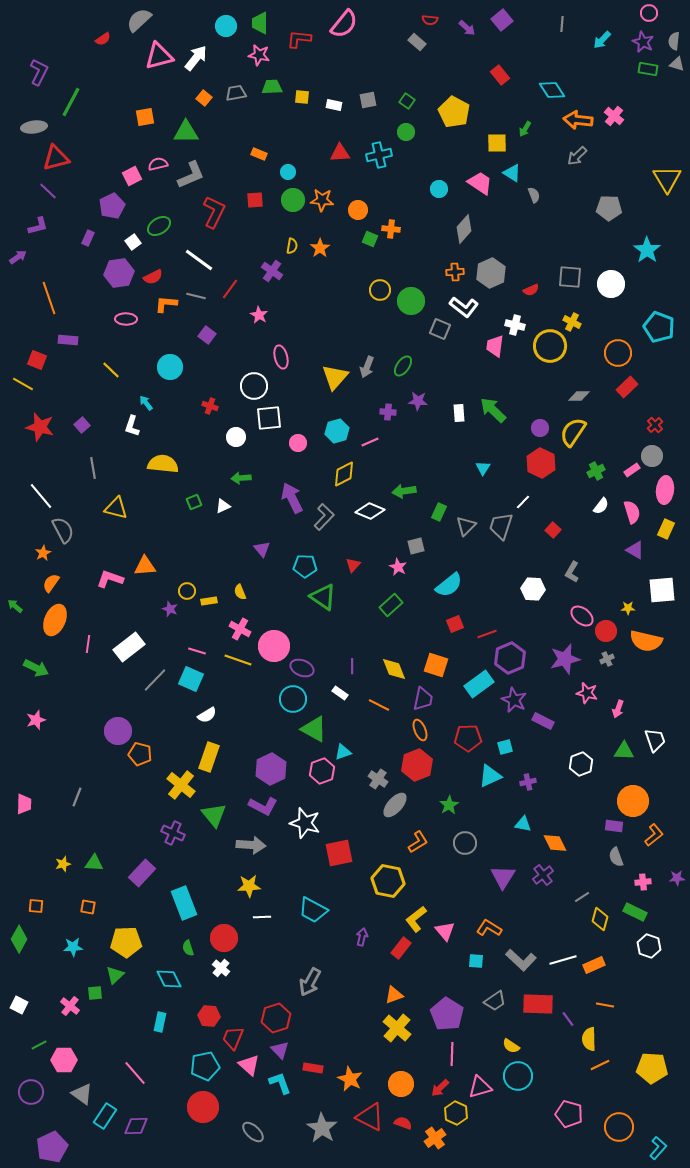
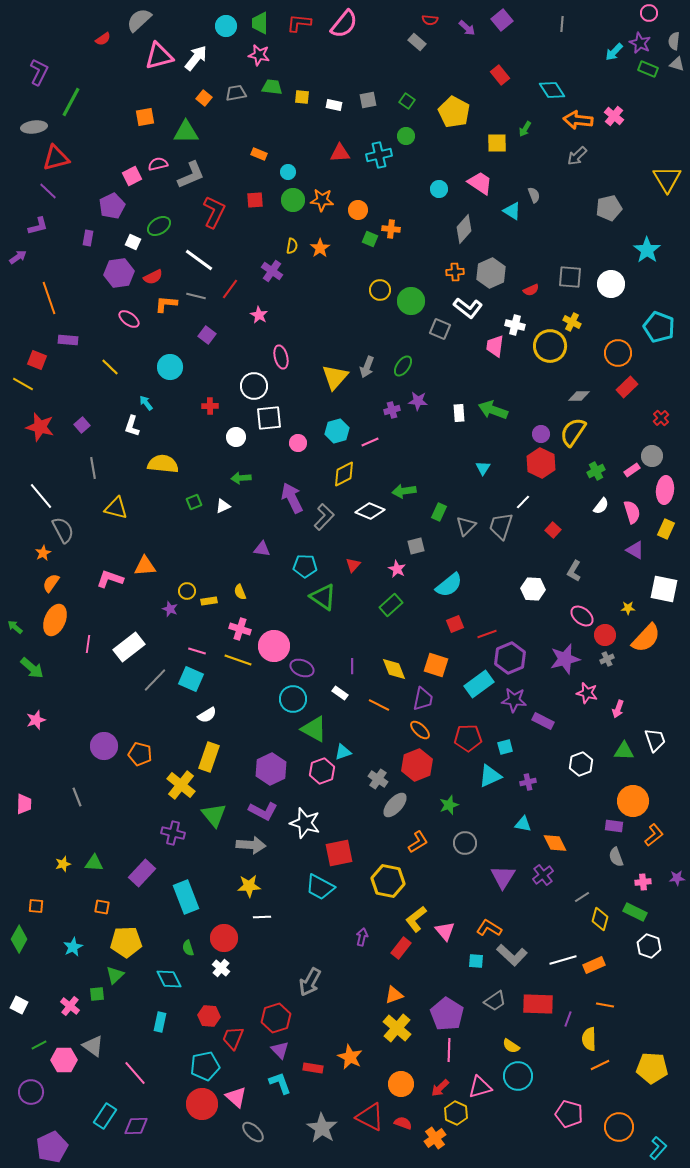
red L-shape at (299, 39): moved 16 px up
cyan arrow at (602, 40): moved 12 px right, 12 px down
purple star at (643, 42): moved 3 px left, 1 px down
green rectangle at (648, 69): rotated 12 degrees clockwise
green trapezoid at (272, 87): rotated 10 degrees clockwise
green circle at (406, 132): moved 4 px down
cyan triangle at (512, 173): moved 38 px down
gray pentagon at (609, 208): rotated 15 degrees counterclockwise
purple rectangle at (88, 238): rotated 14 degrees counterclockwise
white square at (133, 242): rotated 28 degrees counterclockwise
white L-shape at (464, 307): moved 4 px right, 1 px down
pink ellipse at (126, 319): moved 3 px right; rotated 35 degrees clockwise
yellow line at (111, 370): moved 1 px left, 3 px up
red cross at (210, 406): rotated 21 degrees counterclockwise
green arrow at (493, 410): rotated 24 degrees counterclockwise
purple cross at (388, 412): moved 4 px right, 2 px up; rotated 21 degrees counterclockwise
red cross at (655, 425): moved 6 px right, 7 px up
purple circle at (540, 428): moved 1 px right, 6 px down
purple triangle at (262, 549): rotated 42 degrees counterclockwise
pink star at (398, 567): moved 1 px left, 2 px down
gray L-shape at (572, 572): moved 2 px right, 1 px up
white square at (662, 590): moved 2 px right, 1 px up; rotated 16 degrees clockwise
green arrow at (15, 606): moved 21 px down
pink cross at (240, 629): rotated 10 degrees counterclockwise
red circle at (606, 631): moved 1 px left, 4 px down
orange semicircle at (646, 641): moved 3 px up; rotated 60 degrees counterclockwise
green arrow at (36, 668): moved 4 px left; rotated 15 degrees clockwise
purple star at (514, 700): rotated 20 degrees counterclockwise
orange ellipse at (420, 730): rotated 25 degrees counterclockwise
purple circle at (118, 731): moved 14 px left, 15 px down
gray line at (77, 797): rotated 42 degrees counterclockwise
green star at (449, 805): rotated 12 degrees clockwise
purple L-shape at (263, 806): moved 5 px down
purple cross at (173, 833): rotated 10 degrees counterclockwise
cyan rectangle at (184, 903): moved 2 px right, 6 px up
orange square at (88, 907): moved 14 px right
cyan trapezoid at (313, 910): moved 7 px right, 23 px up
cyan star at (73, 947): rotated 24 degrees counterclockwise
gray L-shape at (521, 960): moved 9 px left, 5 px up
green square at (95, 993): moved 2 px right, 1 px down
purple line at (568, 1019): rotated 56 degrees clockwise
pink line at (452, 1054): moved 3 px left, 4 px up
pink triangle at (249, 1065): moved 13 px left, 32 px down
orange star at (350, 1079): moved 22 px up
gray triangle at (82, 1094): moved 11 px right, 48 px up
red circle at (203, 1107): moved 1 px left, 3 px up
